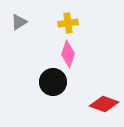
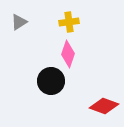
yellow cross: moved 1 px right, 1 px up
black circle: moved 2 px left, 1 px up
red diamond: moved 2 px down
